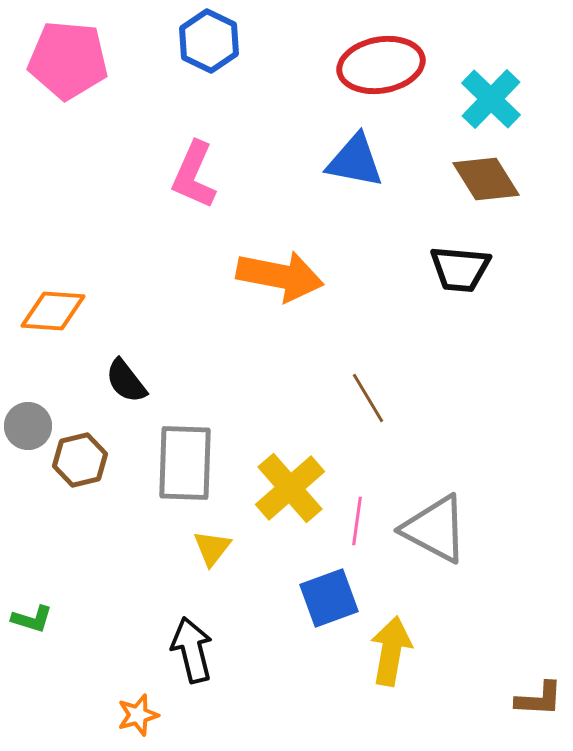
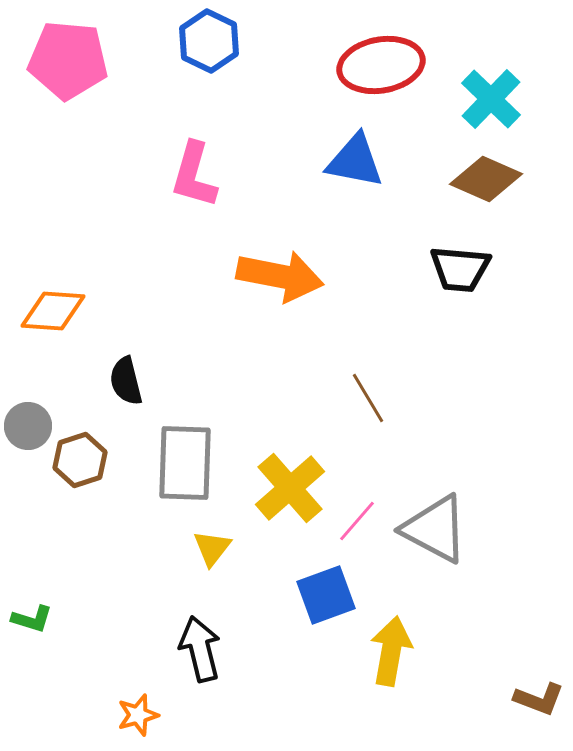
pink L-shape: rotated 8 degrees counterclockwise
brown diamond: rotated 34 degrees counterclockwise
black semicircle: rotated 24 degrees clockwise
brown hexagon: rotated 4 degrees counterclockwise
pink line: rotated 33 degrees clockwise
blue square: moved 3 px left, 3 px up
black arrow: moved 8 px right, 1 px up
brown L-shape: rotated 18 degrees clockwise
